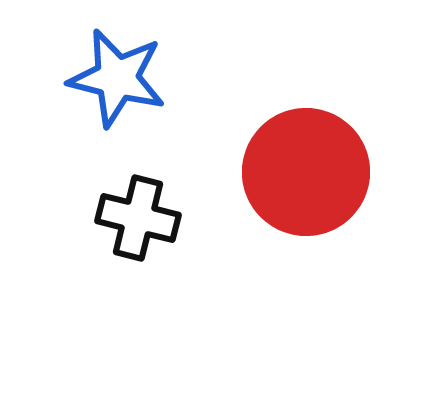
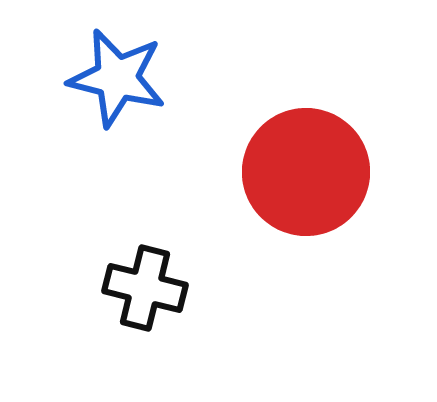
black cross: moved 7 px right, 70 px down
